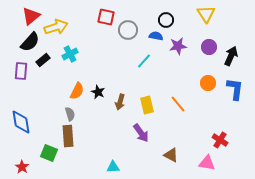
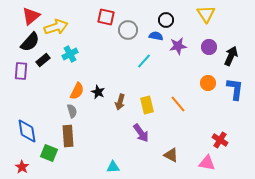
gray semicircle: moved 2 px right, 3 px up
blue diamond: moved 6 px right, 9 px down
